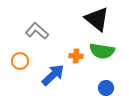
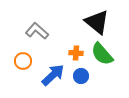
black triangle: moved 3 px down
green semicircle: moved 3 px down; rotated 40 degrees clockwise
orange cross: moved 3 px up
orange circle: moved 3 px right
blue circle: moved 25 px left, 12 px up
